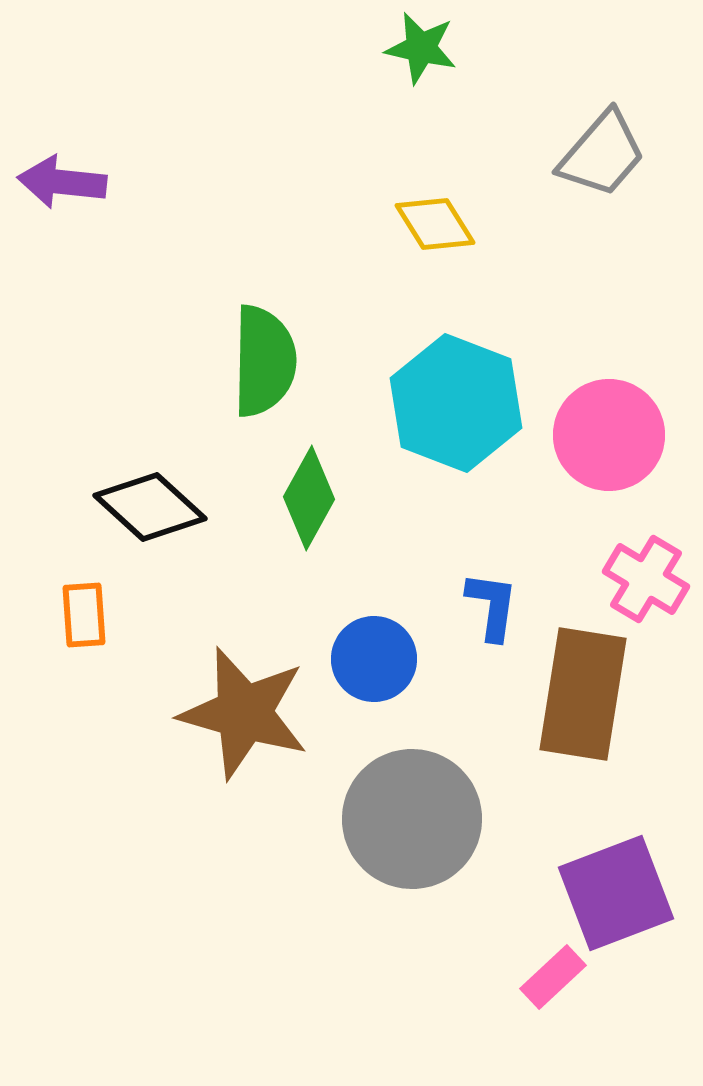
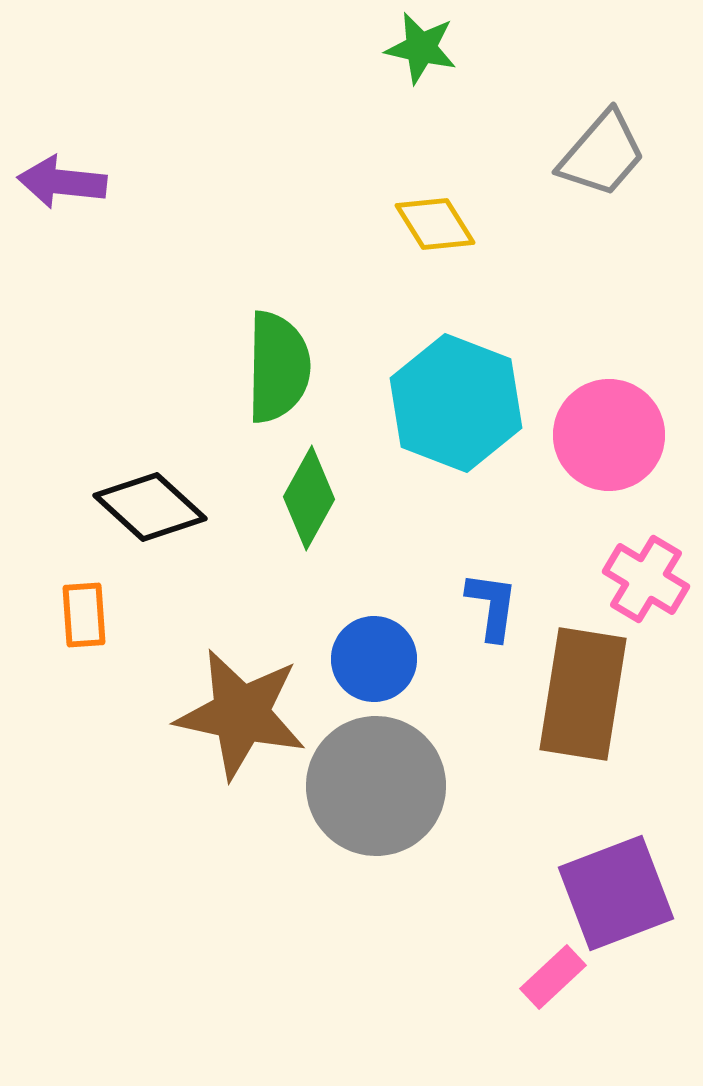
green semicircle: moved 14 px right, 6 px down
brown star: moved 3 px left, 1 px down; rotated 4 degrees counterclockwise
gray circle: moved 36 px left, 33 px up
